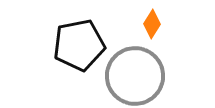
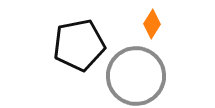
gray circle: moved 1 px right
